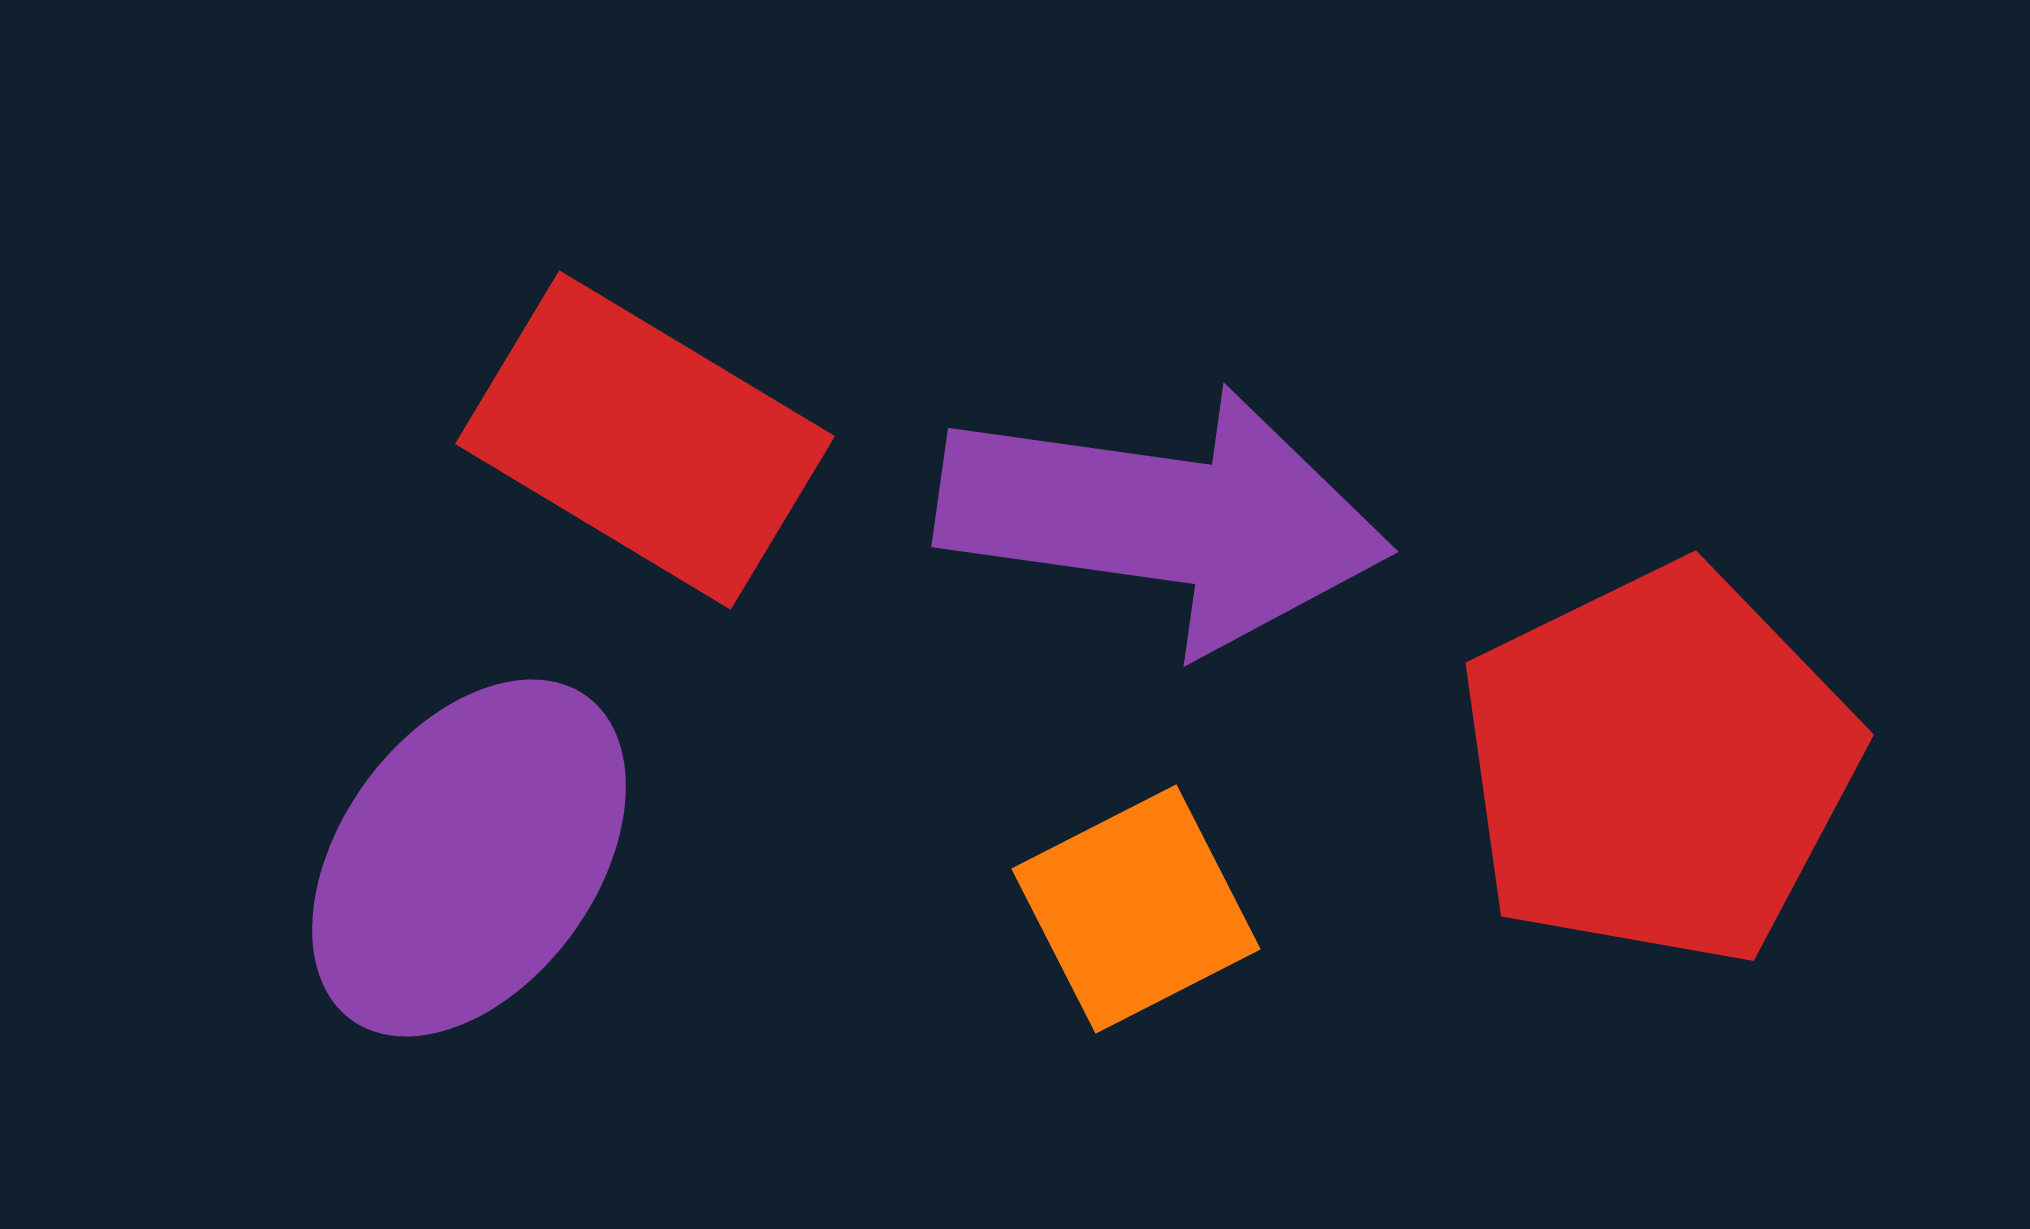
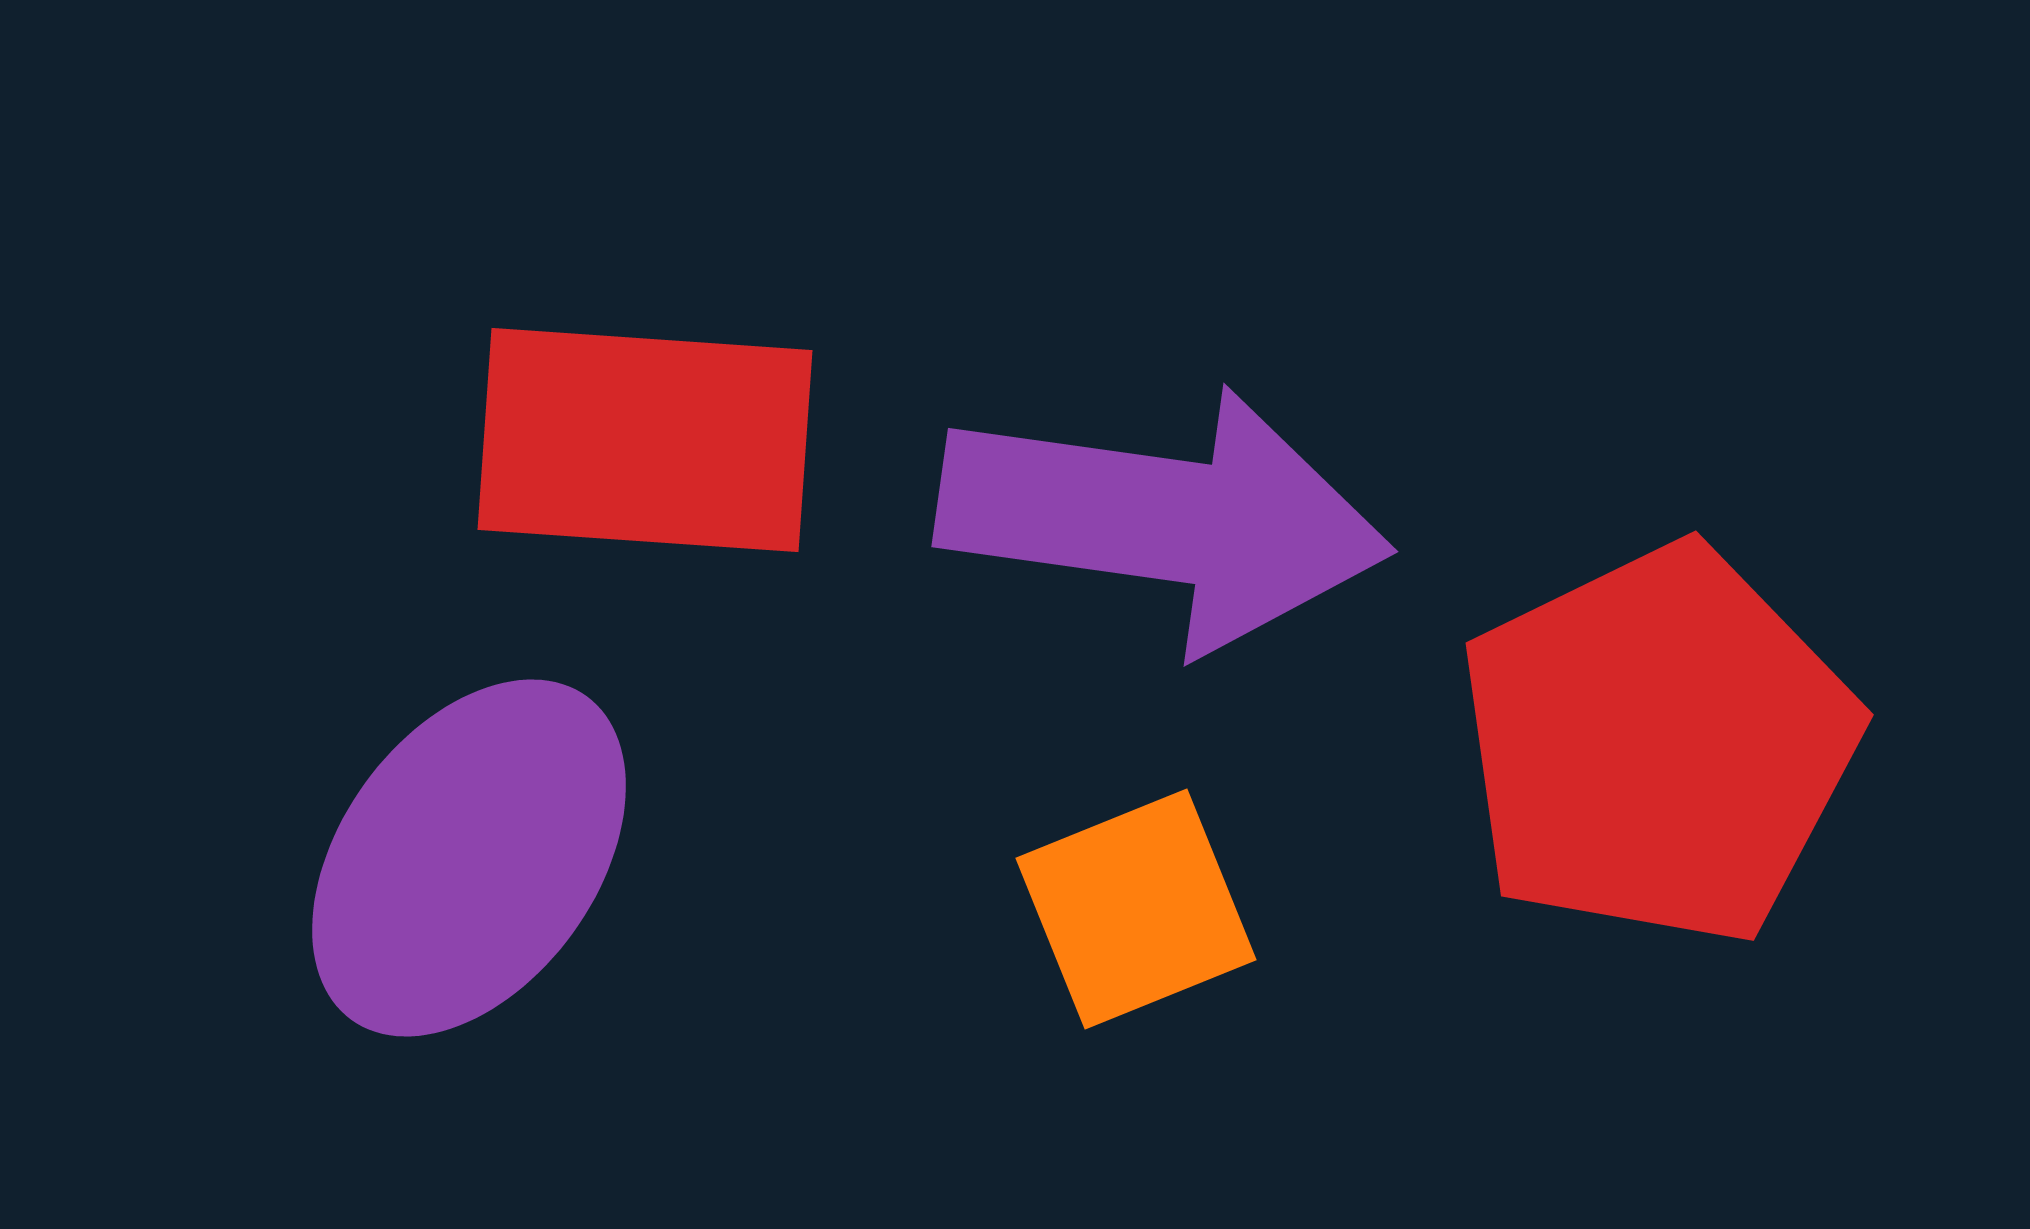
red rectangle: rotated 27 degrees counterclockwise
red pentagon: moved 20 px up
orange square: rotated 5 degrees clockwise
